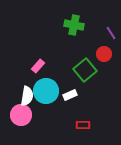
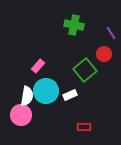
red rectangle: moved 1 px right, 2 px down
